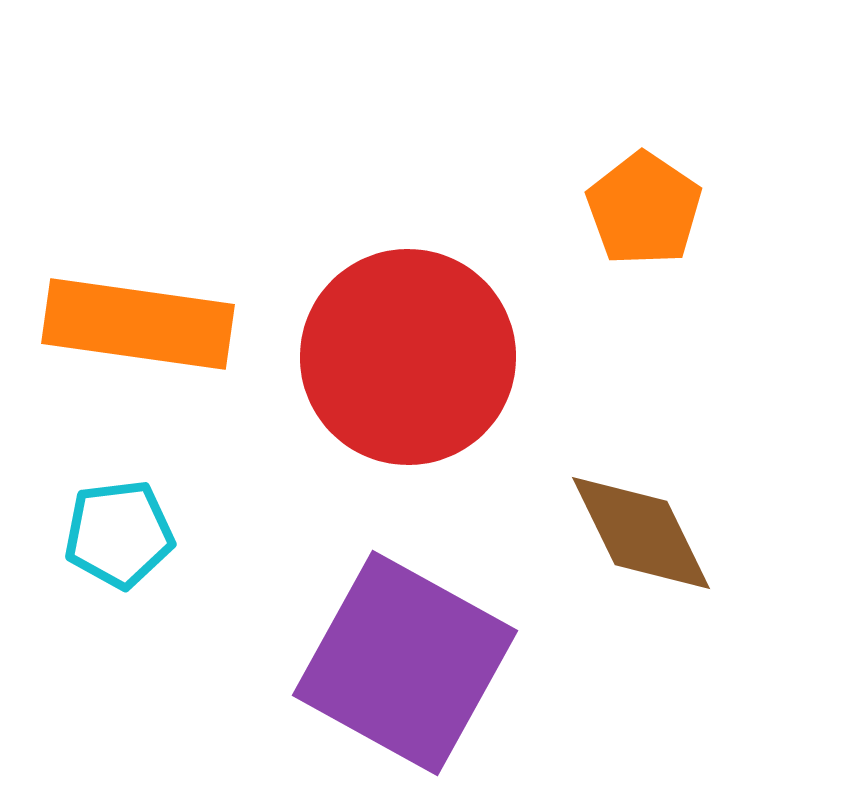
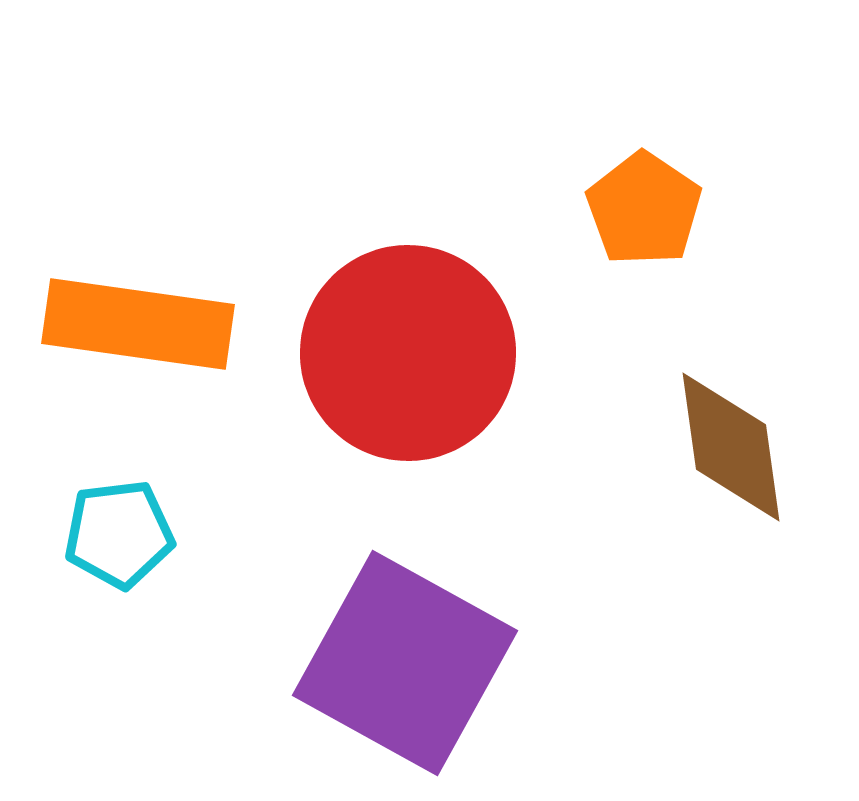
red circle: moved 4 px up
brown diamond: moved 90 px right, 86 px up; rotated 18 degrees clockwise
